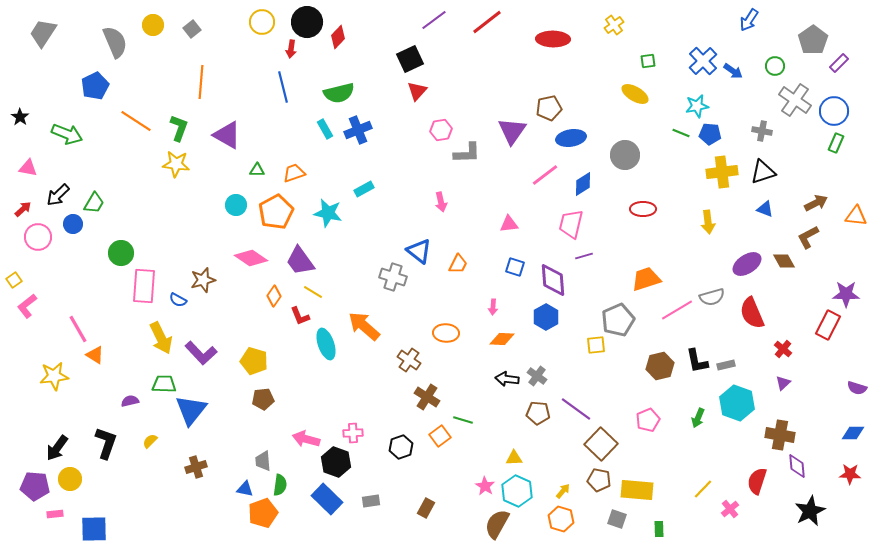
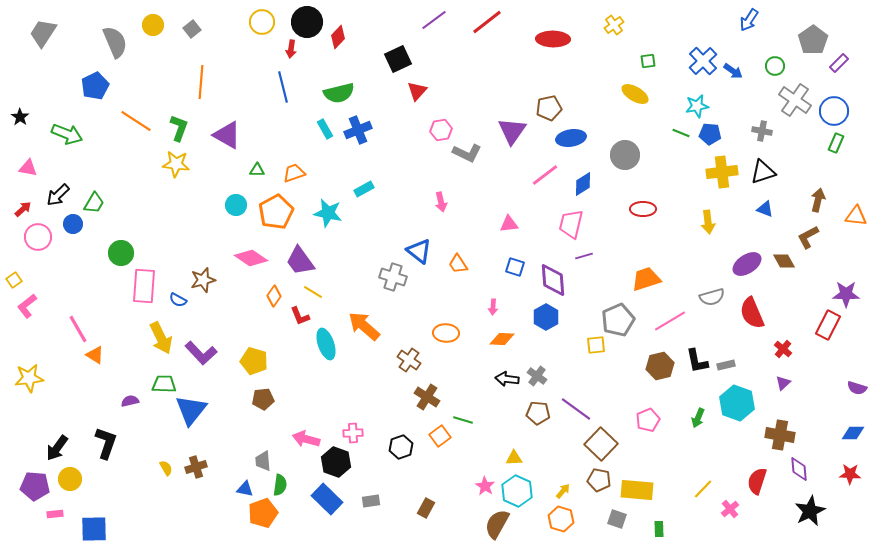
black square at (410, 59): moved 12 px left
gray L-shape at (467, 153): rotated 28 degrees clockwise
brown arrow at (816, 203): moved 2 px right, 3 px up; rotated 50 degrees counterclockwise
orange trapezoid at (458, 264): rotated 120 degrees clockwise
pink line at (677, 310): moved 7 px left, 11 px down
yellow star at (54, 376): moved 25 px left, 2 px down
yellow semicircle at (150, 441): moved 16 px right, 27 px down; rotated 105 degrees clockwise
purple diamond at (797, 466): moved 2 px right, 3 px down
